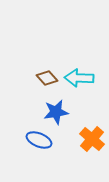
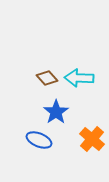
blue star: rotated 25 degrees counterclockwise
